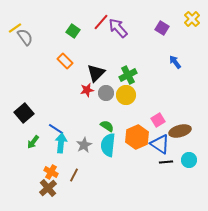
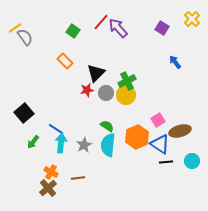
green cross: moved 1 px left, 6 px down
cyan circle: moved 3 px right, 1 px down
brown line: moved 4 px right, 3 px down; rotated 56 degrees clockwise
